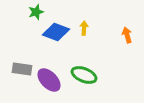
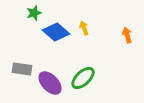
green star: moved 2 px left, 1 px down
yellow arrow: rotated 24 degrees counterclockwise
blue diamond: rotated 20 degrees clockwise
green ellipse: moved 1 px left, 3 px down; rotated 65 degrees counterclockwise
purple ellipse: moved 1 px right, 3 px down
